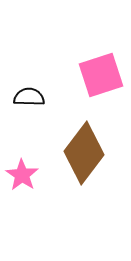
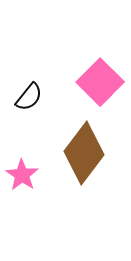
pink square: moved 1 px left, 7 px down; rotated 27 degrees counterclockwise
black semicircle: rotated 128 degrees clockwise
